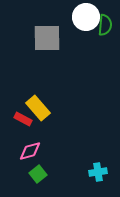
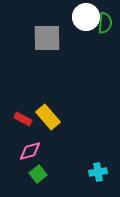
green semicircle: moved 2 px up
yellow rectangle: moved 10 px right, 9 px down
